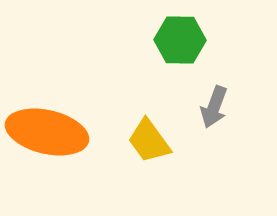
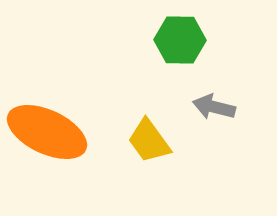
gray arrow: rotated 84 degrees clockwise
orange ellipse: rotated 12 degrees clockwise
